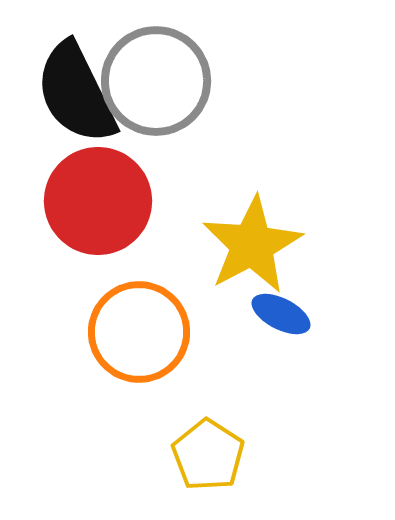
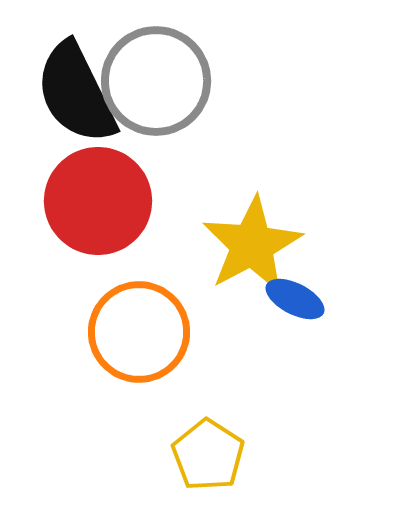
blue ellipse: moved 14 px right, 15 px up
